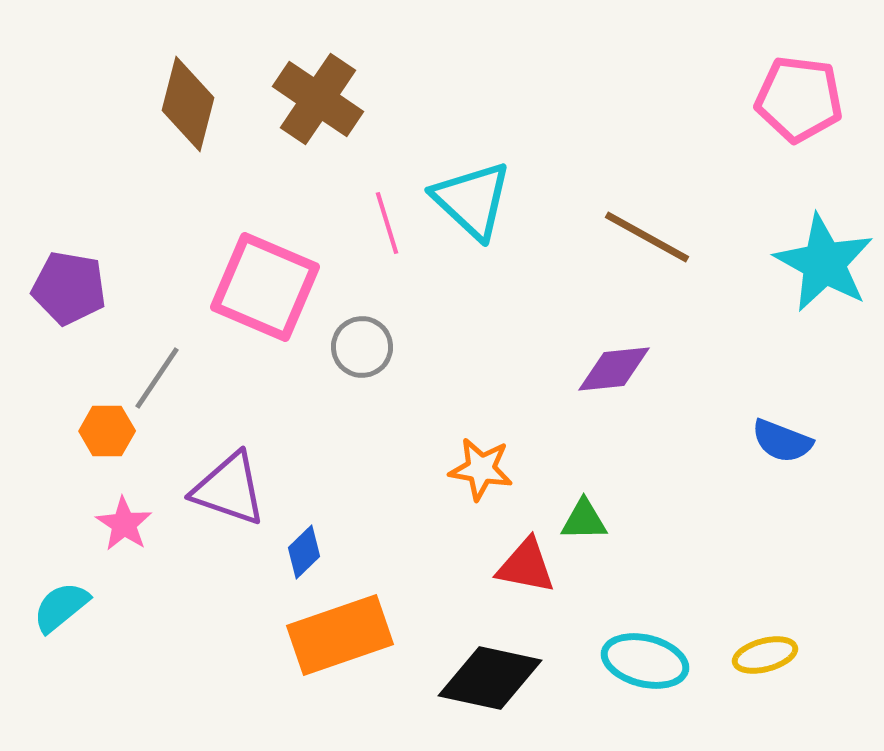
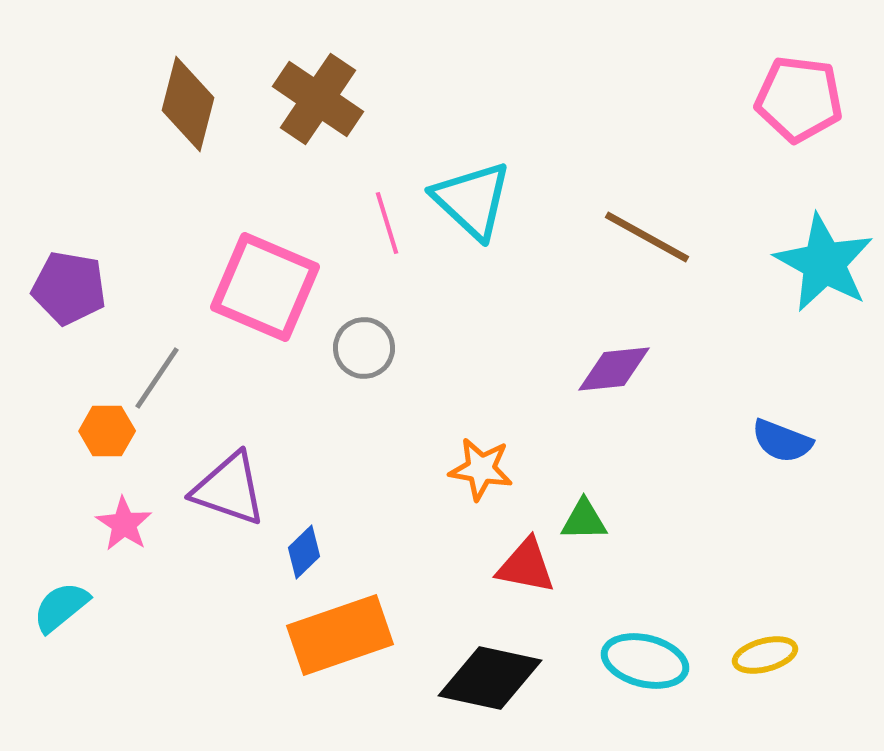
gray circle: moved 2 px right, 1 px down
